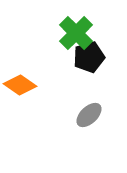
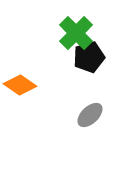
gray ellipse: moved 1 px right
